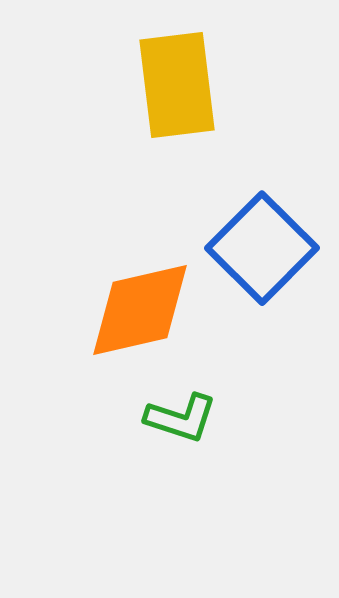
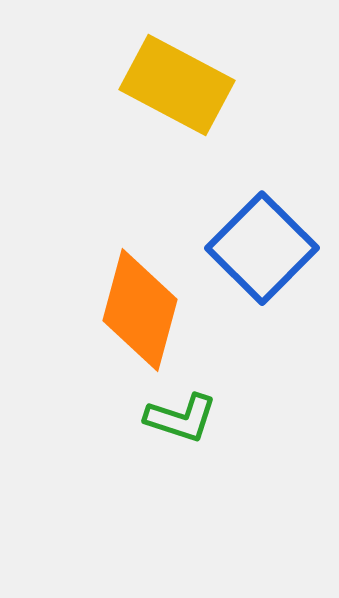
yellow rectangle: rotated 55 degrees counterclockwise
orange diamond: rotated 62 degrees counterclockwise
